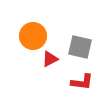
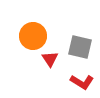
red triangle: rotated 36 degrees counterclockwise
red L-shape: rotated 25 degrees clockwise
